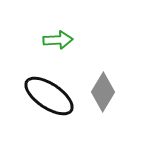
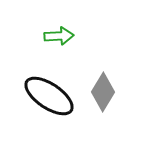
green arrow: moved 1 px right, 4 px up
